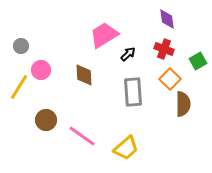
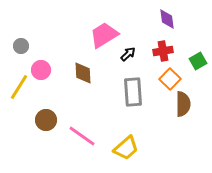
red cross: moved 1 px left, 2 px down; rotated 30 degrees counterclockwise
brown diamond: moved 1 px left, 2 px up
